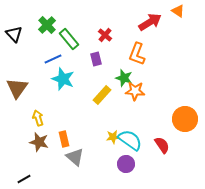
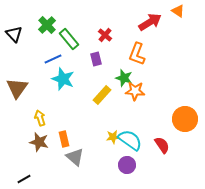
yellow arrow: moved 2 px right
purple circle: moved 1 px right, 1 px down
